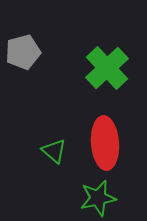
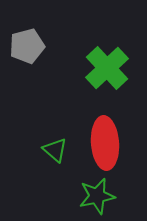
gray pentagon: moved 4 px right, 6 px up
green triangle: moved 1 px right, 1 px up
green star: moved 1 px left, 2 px up
